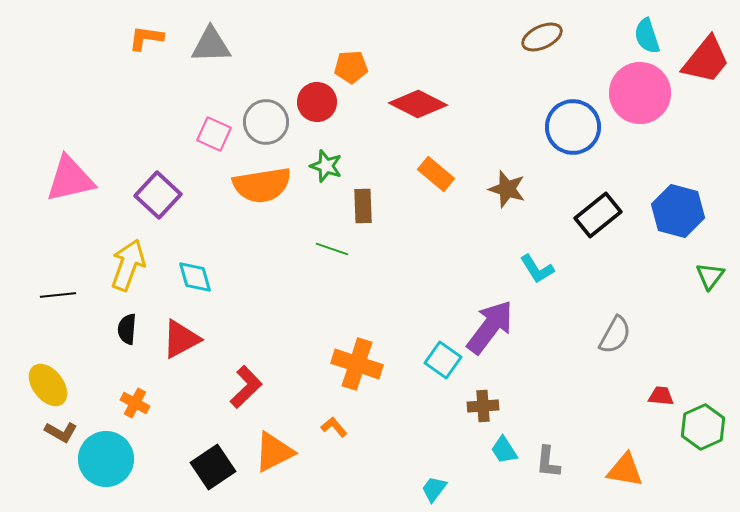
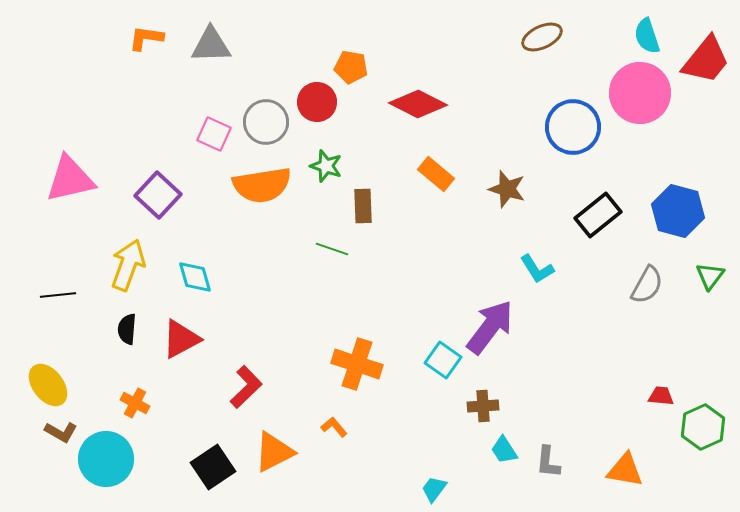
orange pentagon at (351, 67): rotated 12 degrees clockwise
gray semicircle at (615, 335): moved 32 px right, 50 px up
